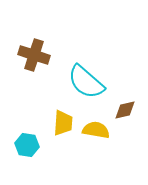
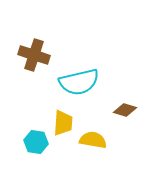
cyan semicircle: moved 7 px left; rotated 54 degrees counterclockwise
brown diamond: rotated 30 degrees clockwise
yellow semicircle: moved 3 px left, 10 px down
cyan hexagon: moved 9 px right, 3 px up
